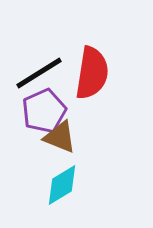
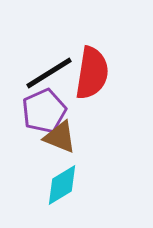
black line: moved 10 px right
